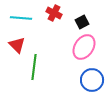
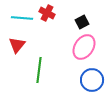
red cross: moved 7 px left
cyan line: moved 1 px right
red triangle: rotated 24 degrees clockwise
green line: moved 5 px right, 3 px down
